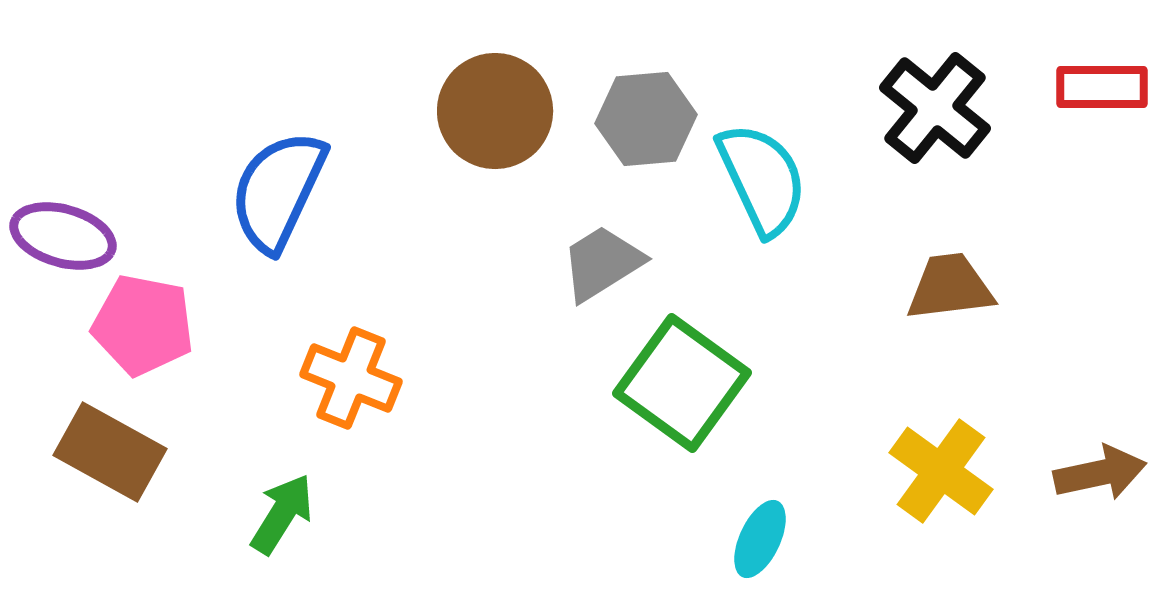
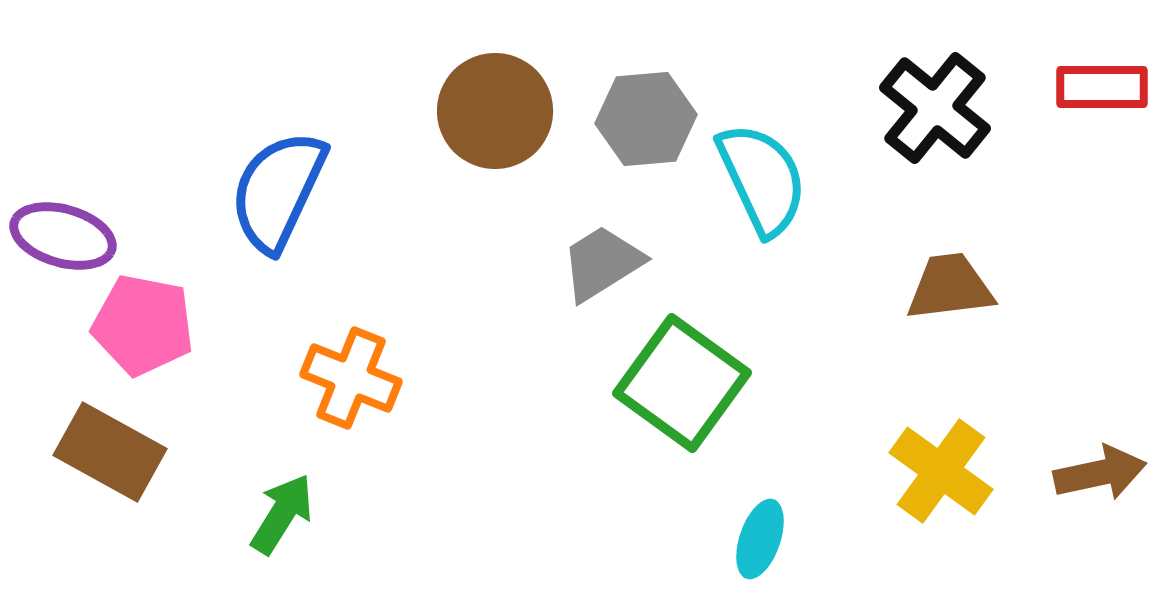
cyan ellipse: rotated 6 degrees counterclockwise
